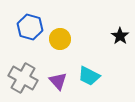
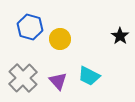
gray cross: rotated 16 degrees clockwise
